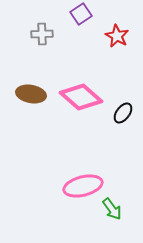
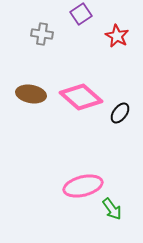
gray cross: rotated 10 degrees clockwise
black ellipse: moved 3 px left
